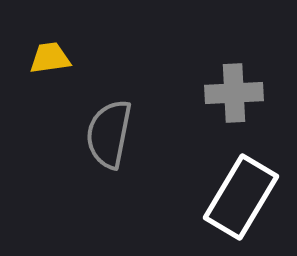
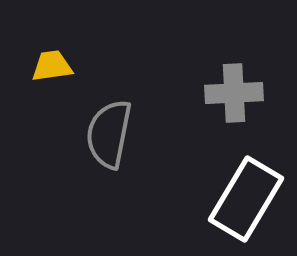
yellow trapezoid: moved 2 px right, 8 px down
white rectangle: moved 5 px right, 2 px down
